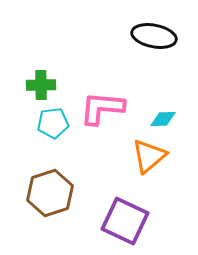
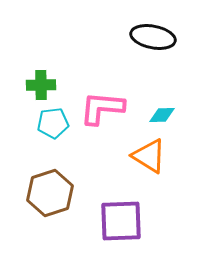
black ellipse: moved 1 px left, 1 px down
cyan diamond: moved 1 px left, 4 px up
orange triangle: rotated 48 degrees counterclockwise
purple square: moved 4 px left; rotated 27 degrees counterclockwise
